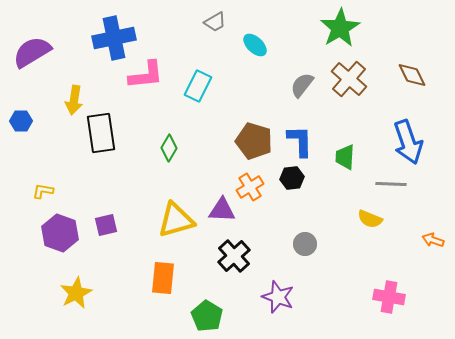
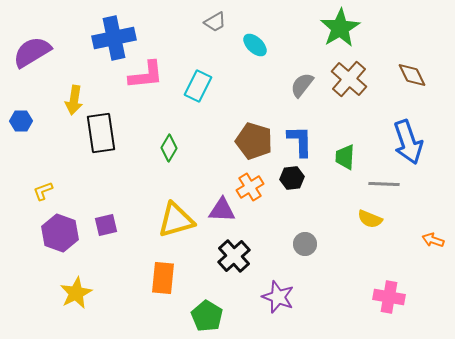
gray line: moved 7 px left
yellow L-shape: rotated 30 degrees counterclockwise
